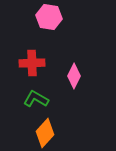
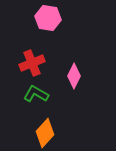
pink hexagon: moved 1 px left, 1 px down
red cross: rotated 20 degrees counterclockwise
green L-shape: moved 5 px up
